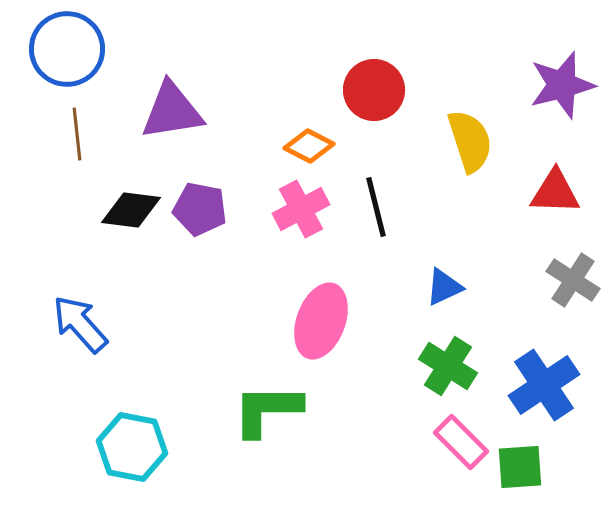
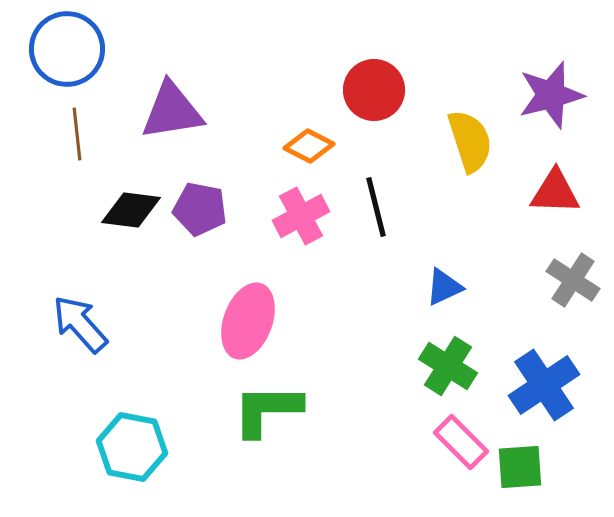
purple star: moved 11 px left, 10 px down
pink cross: moved 7 px down
pink ellipse: moved 73 px left
